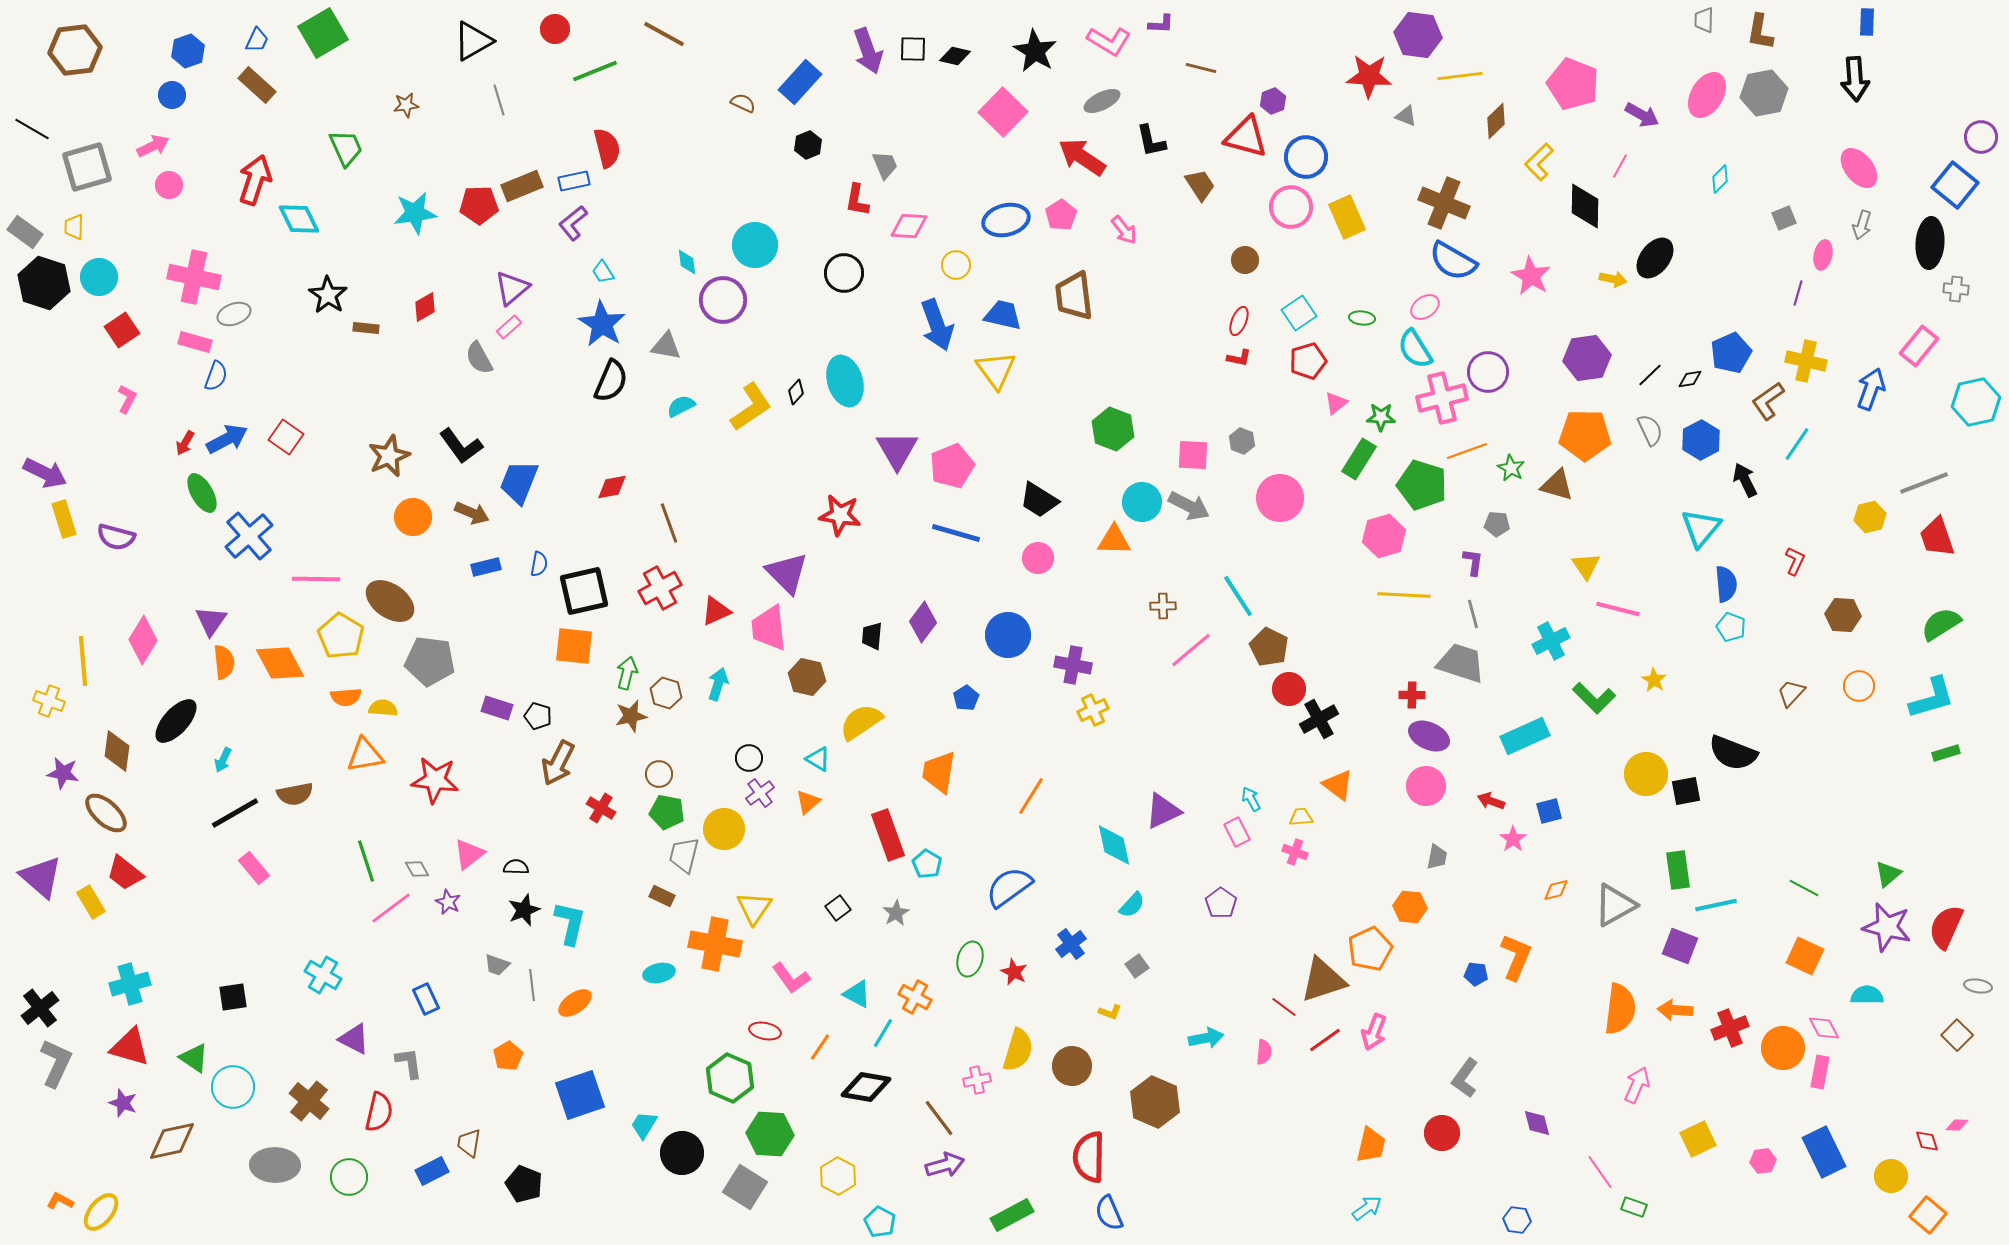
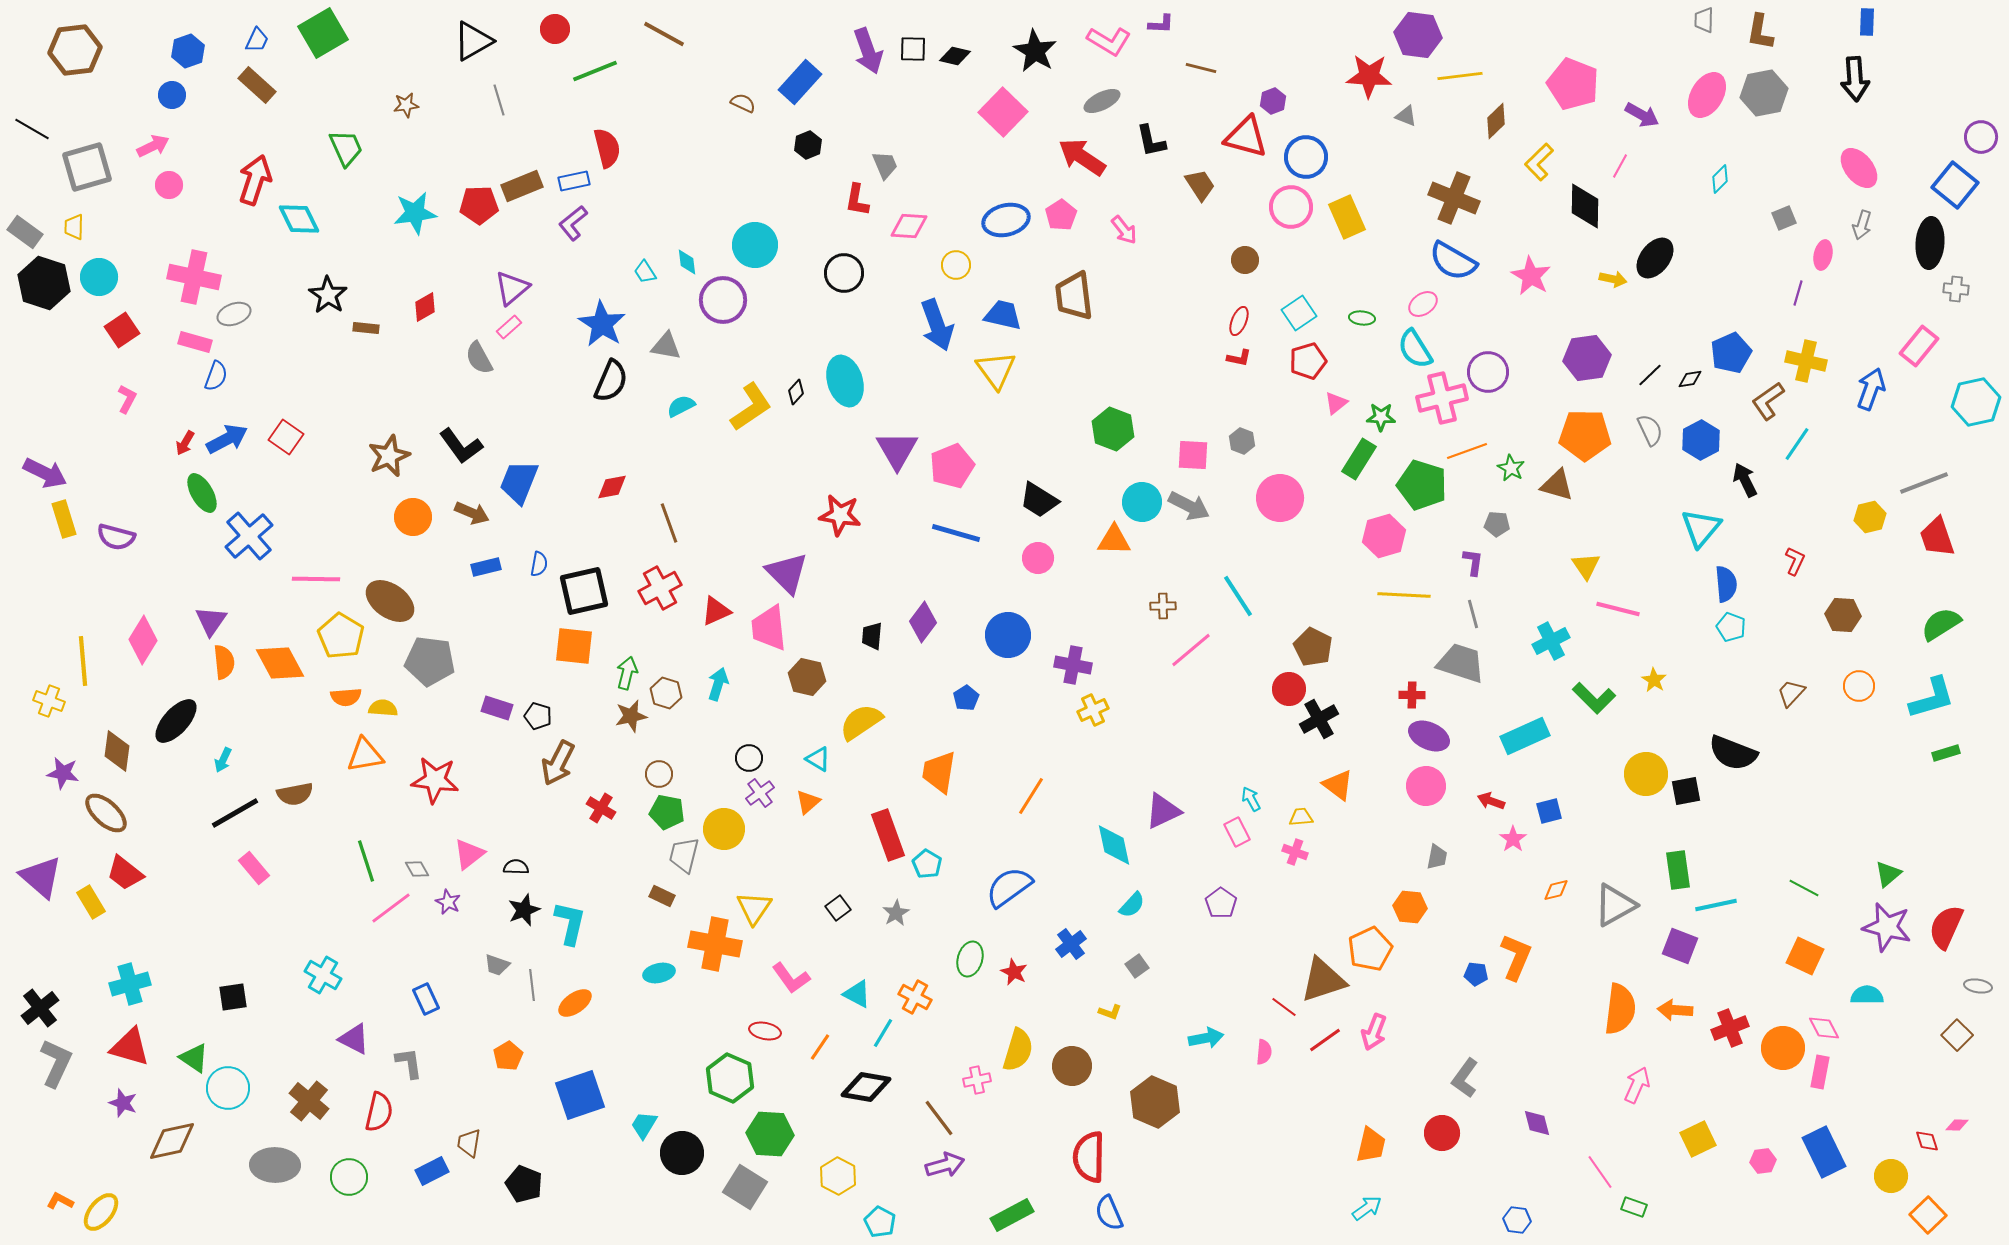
brown cross at (1444, 203): moved 10 px right, 5 px up
cyan trapezoid at (603, 272): moved 42 px right
pink ellipse at (1425, 307): moved 2 px left, 3 px up
brown pentagon at (1269, 647): moved 44 px right
cyan circle at (233, 1087): moved 5 px left, 1 px down
orange square at (1928, 1215): rotated 6 degrees clockwise
